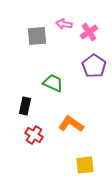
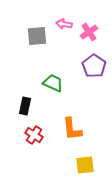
orange L-shape: moved 1 px right, 5 px down; rotated 130 degrees counterclockwise
